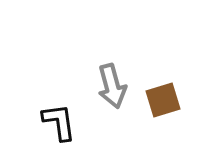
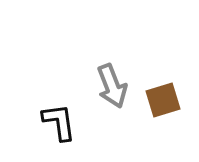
gray arrow: rotated 6 degrees counterclockwise
